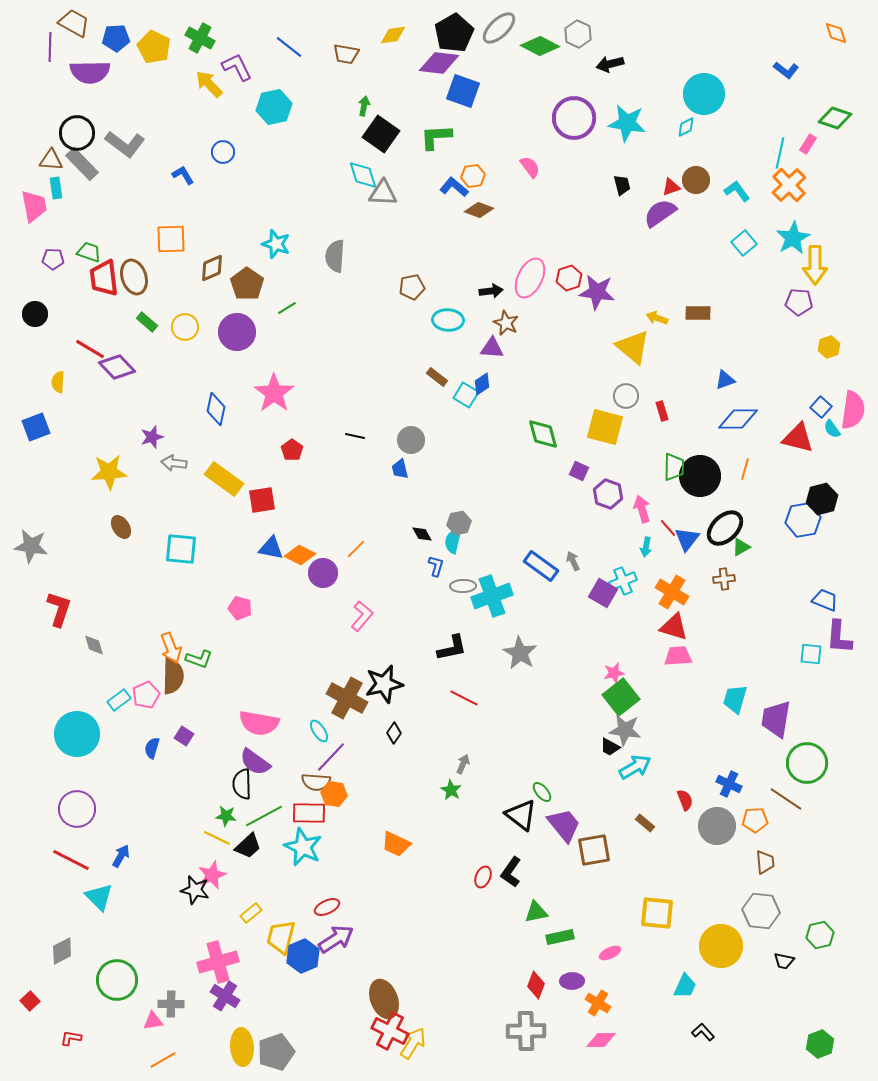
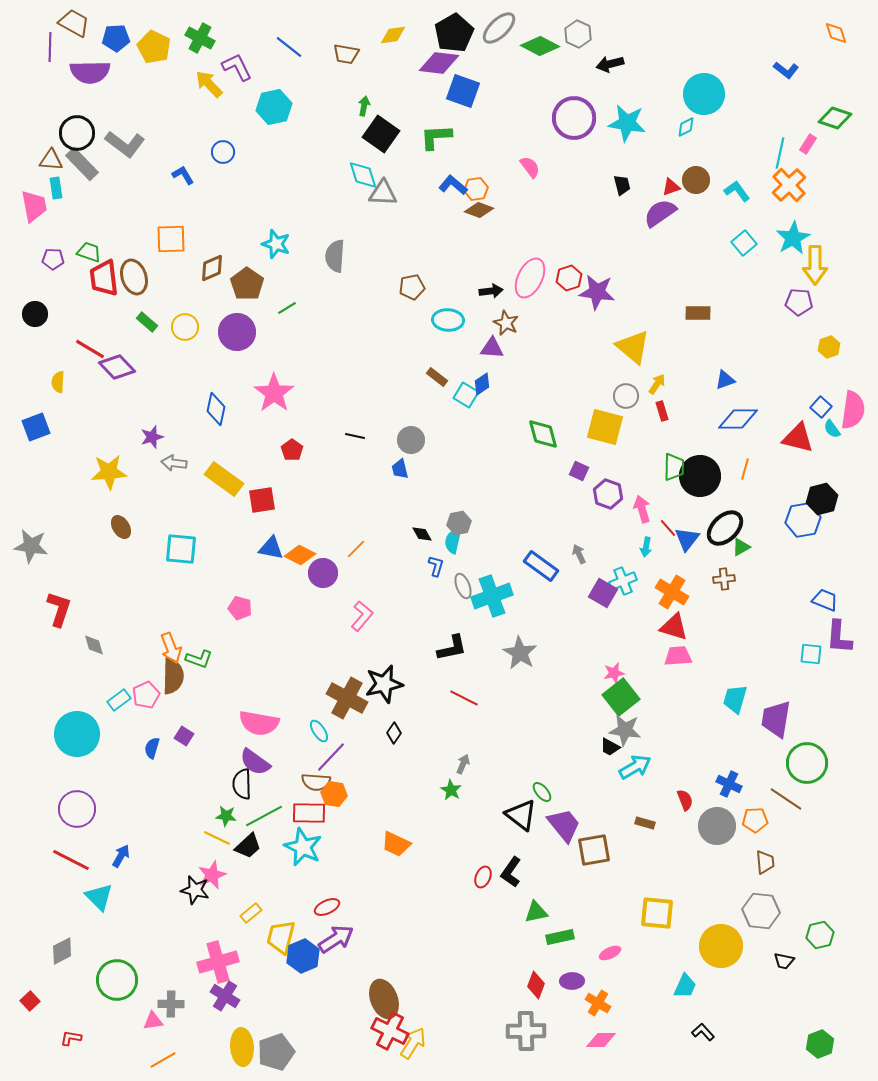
orange hexagon at (473, 176): moved 3 px right, 13 px down
blue L-shape at (454, 187): moved 1 px left, 2 px up
yellow arrow at (657, 318): moved 66 px down; rotated 105 degrees clockwise
gray arrow at (573, 561): moved 6 px right, 7 px up
gray ellipse at (463, 586): rotated 70 degrees clockwise
brown rectangle at (645, 823): rotated 24 degrees counterclockwise
